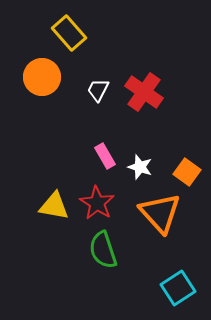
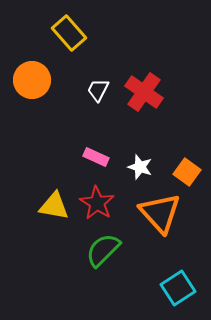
orange circle: moved 10 px left, 3 px down
pink rectangle: moved 9 px left, 1 px down; rotated 35 degrees counterclockwise
green semicircle: rotated 63 degrees clockwise
